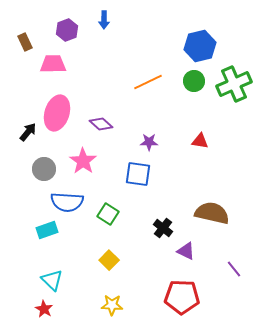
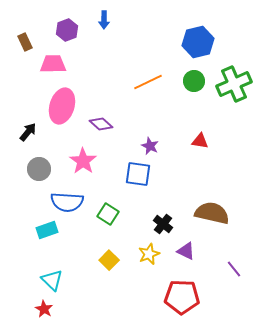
blue hexagon: moved 2 px left, 4 px up
pink ellipse: moved 5 px right, 7 px up
purple star: moved 1 px right, 4 px down; rotated 24 degrees clockwise
gray circle: moved 5 px left
black cross: moved 4 px up
yellow star: moved 37 px right, 51 px up; rotated 25 degrees counterclockwise
